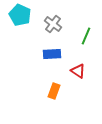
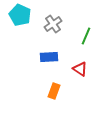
gray cross: rotated 18 degrees clockwise
blue rectangle: moved 3 px left, 3 px down
red triangle: moved 2 px right, 2 px up
